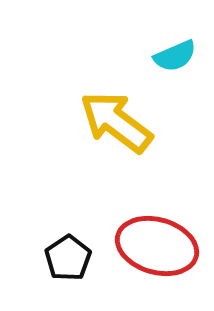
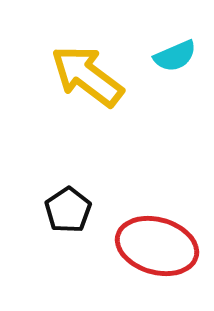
yellow arrow: moved 29 px left, 46 px up
black pentagon: moved 48 px up
